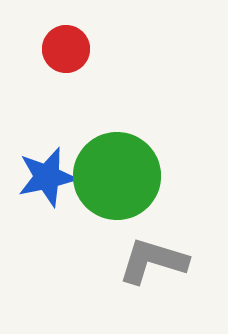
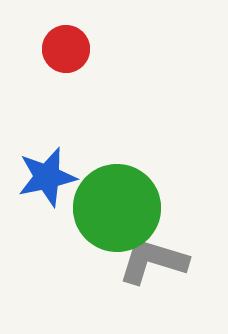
green circle: moved 32 px down
